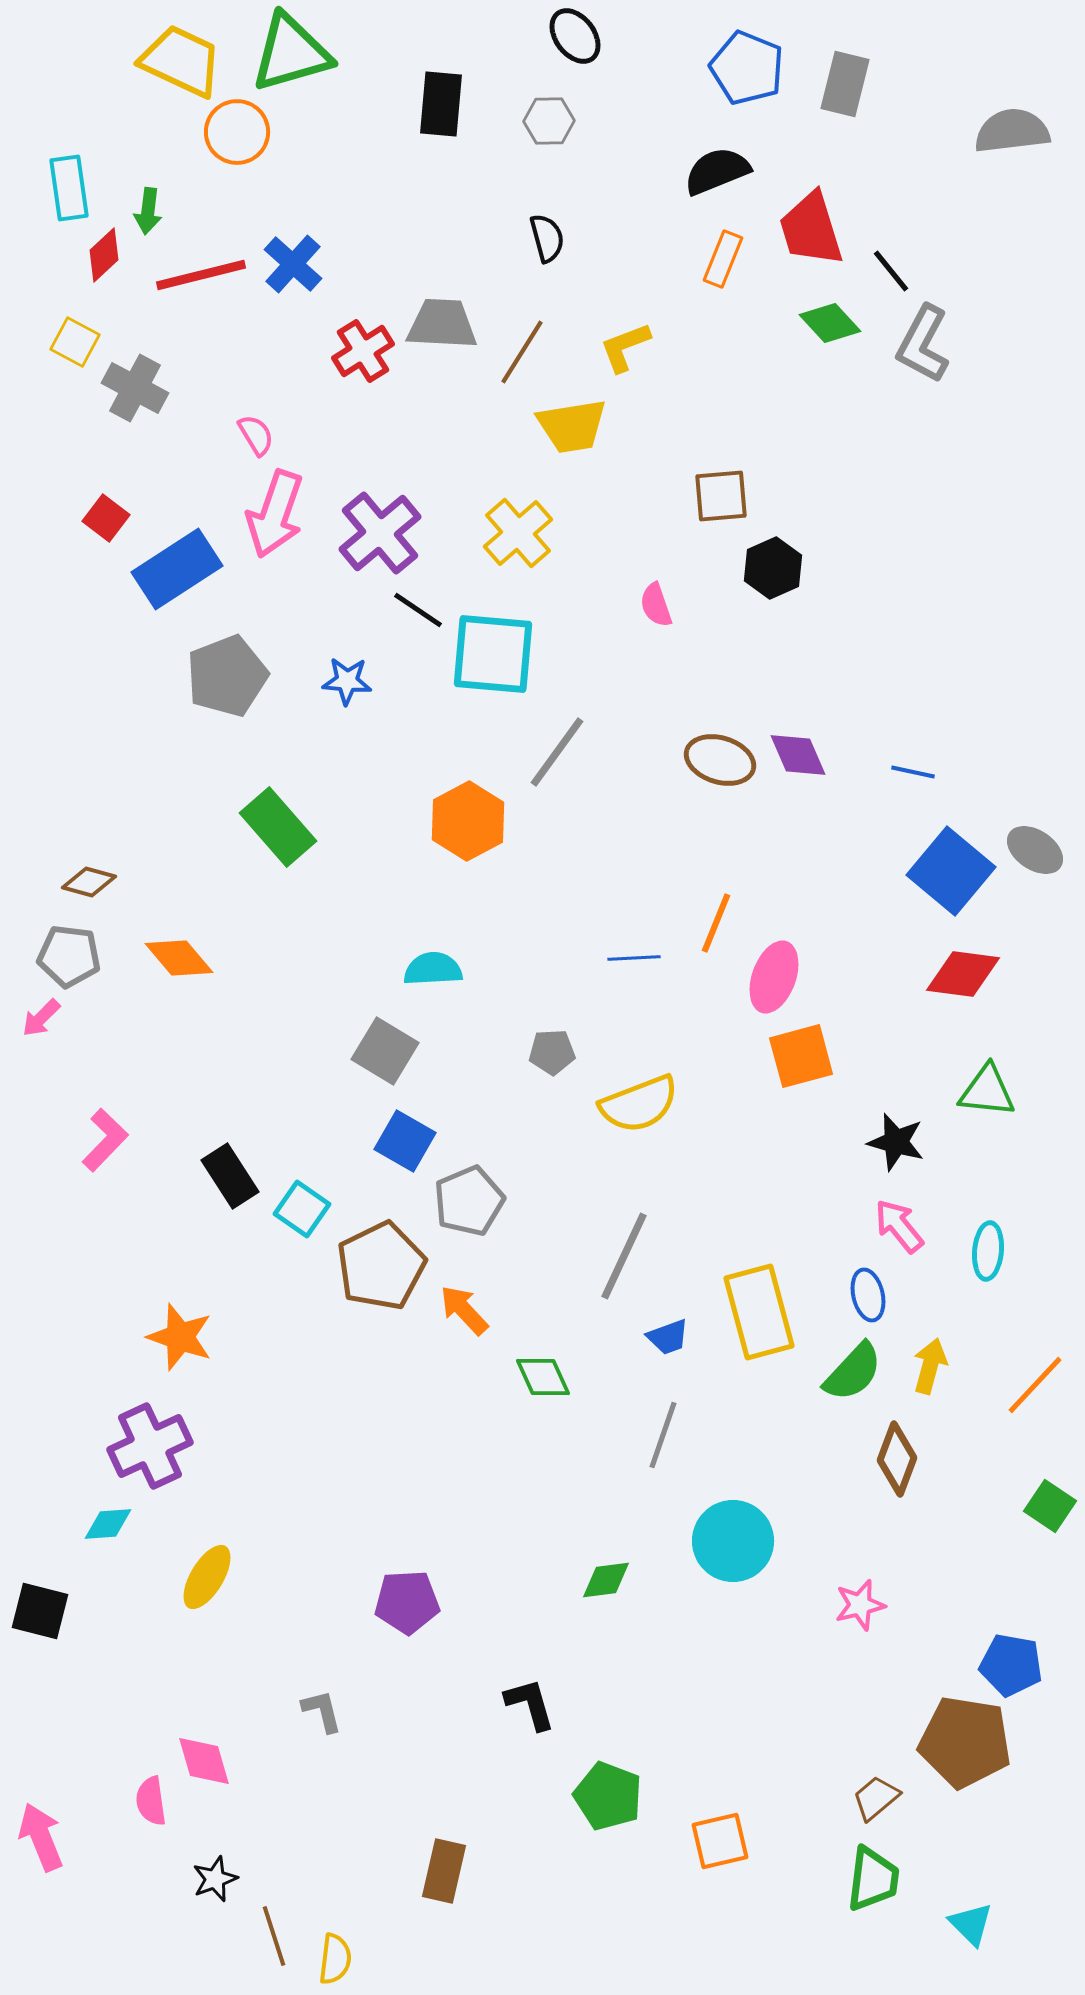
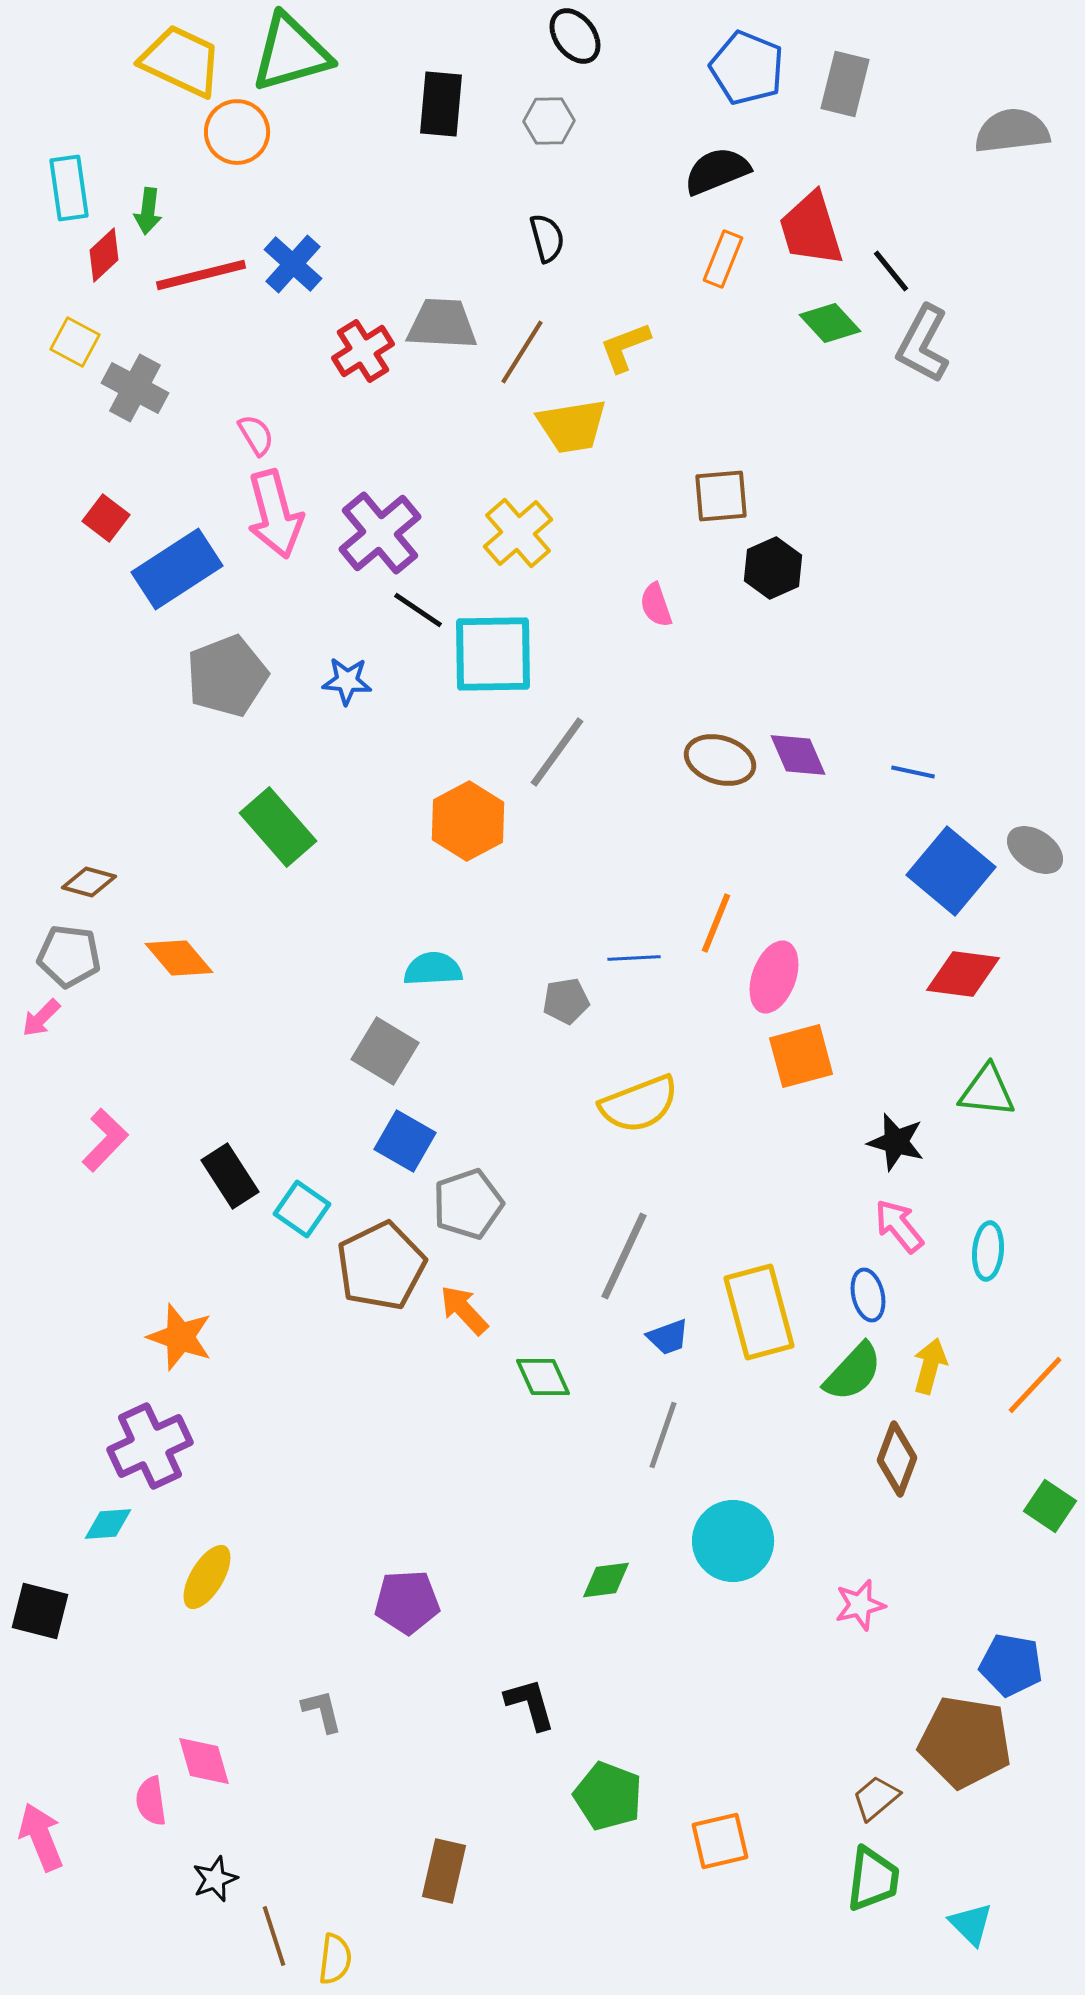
pink arrow at (275, 514): rotated 34 degrees counterclockwise
cyan square at (493, 654): rotated 6 degrees counterclockwise
gray pentagon at (552, 1052): moved 14 px right, 51 px up; rotated 6 degrees counterclockwise
gray pentagon at (469, 1201): moved 1 px left, 3 px down; rotated 4 degrees clockwise
